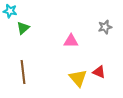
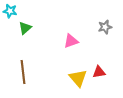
green triangle: moved 2 px right
pink triangle: rotated 21 degrees counterclockwise
red triangle: rotated 32 degrees counterclockwise
